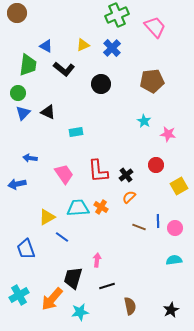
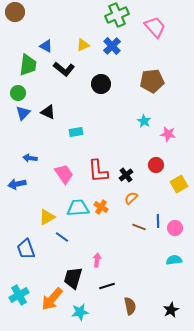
brown circle at (17, 13): moved 2 px left, 1 px up
blue cross at (112, 48): moved 2 px up
yellow square at (179, 186): moved 2 px up
orange semicircle at (129, 197): moved 2 px right, 1 px down
